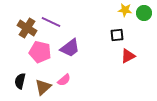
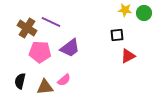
pink pentagon: rotated 10 degrees counterclockwise
brown triangle: moved 2 px right; rotated 36 degrees clockwise
